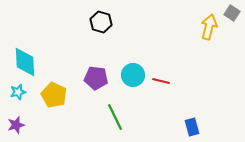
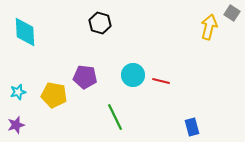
black hexagon: moved 1 px left, 1 px down
cyan diamond: moved 30 px up
purple pentagon: moved 11 px left, 1 px up
yellow pentagon: rotated 15 degrees counterclockwise
